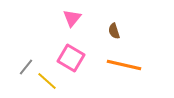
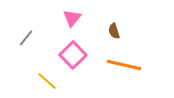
pink square: moved 2 px right, 3 px up; rotated 16 degrees clockwise
gray line: moved 29 px up
